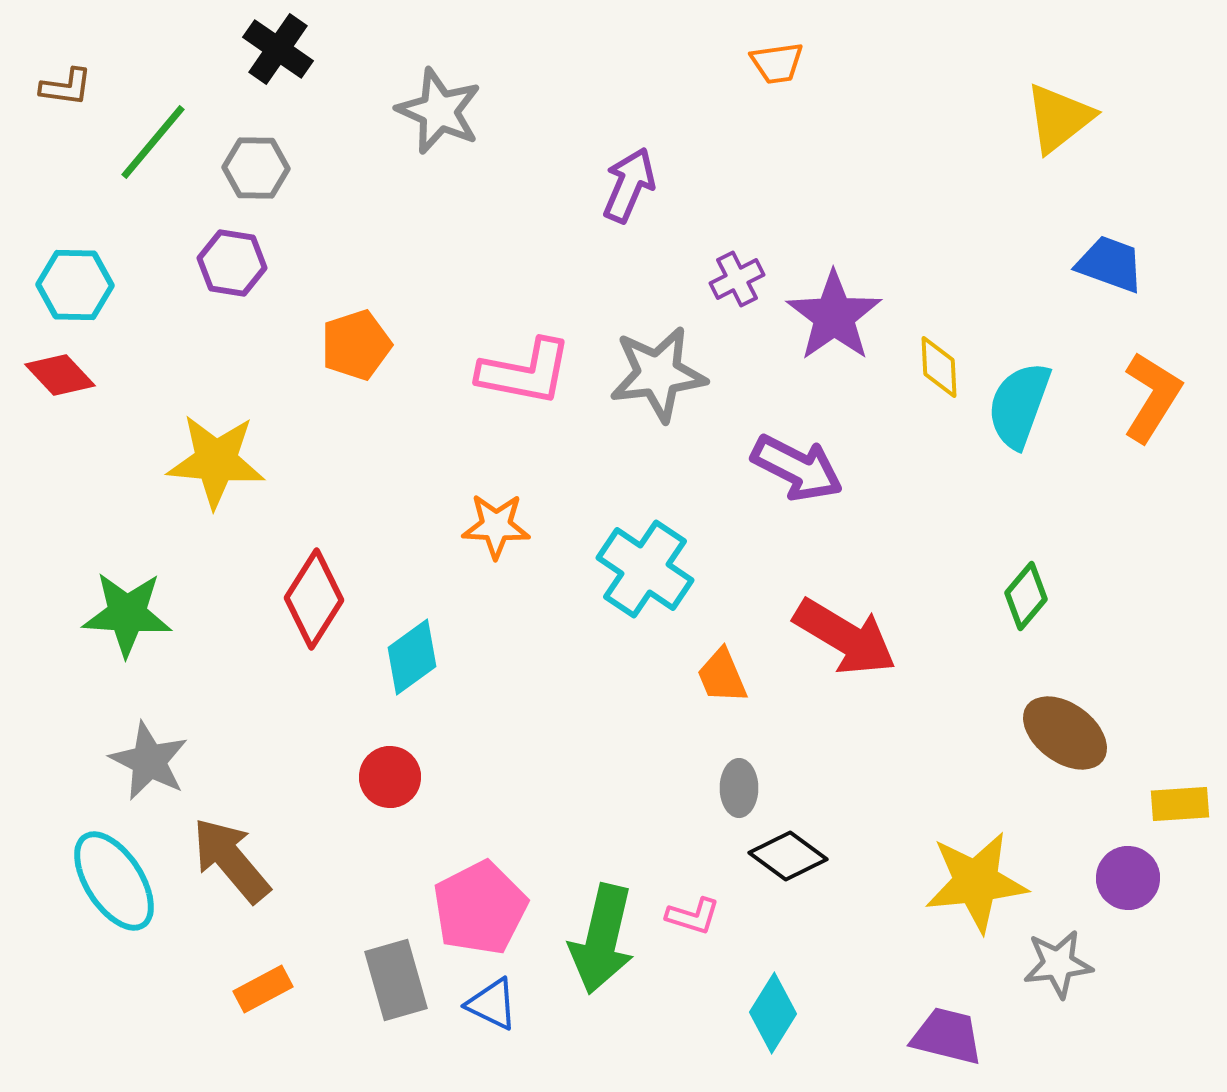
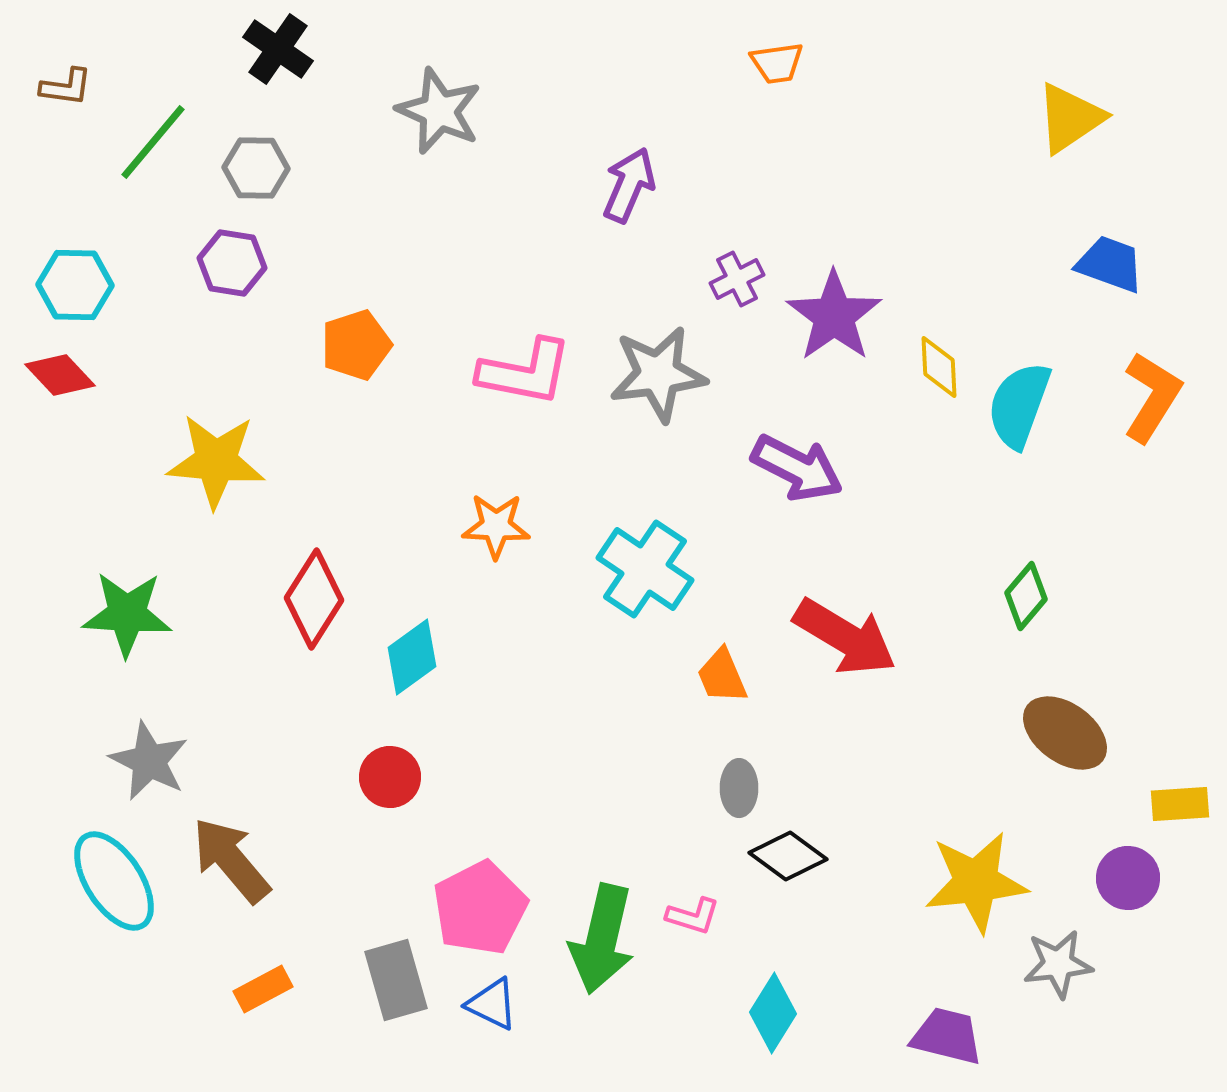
yellow triangle at (1059, 118): moved 11 px right; rotated 4 degrees clockwise
